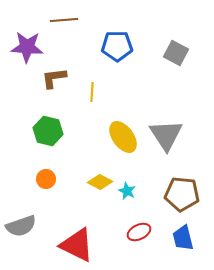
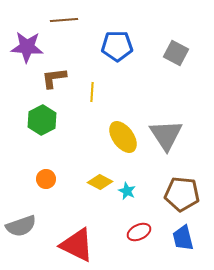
green hexagon: moved 6 px left, 11 px up; rotated 20 degrees clockwise
